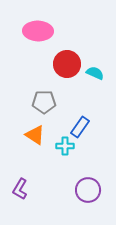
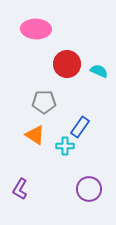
pink ellipse: moved 2 px left, 2 px up
cyan semicircle: moved 4 px right, 2 px up
purple circle: moved 1 px right, 1 px up
